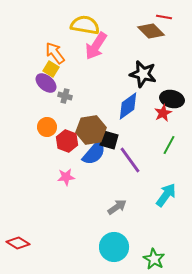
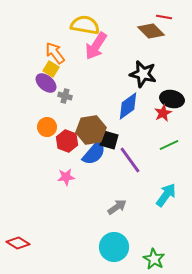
green line: rotated 36 degrees clockwise
